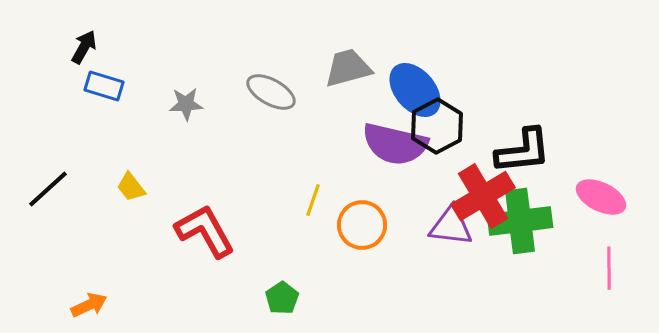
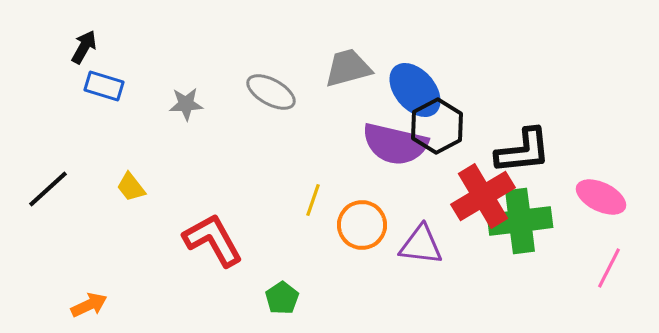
purple triangle: moved 30 px left, 19 px down
red L-shape: moved 8 px right, 9 px down
pink line: rotated 27 degrees clockwise
